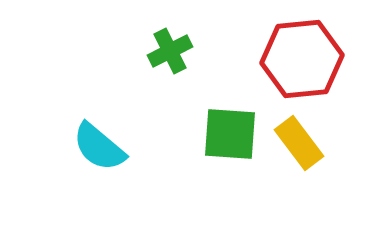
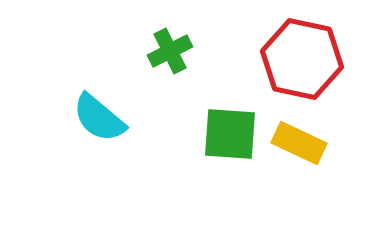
red hexagon: rotated 18 degrees clockwise
yellow rectangle: rotated 28 degrees counterclockwise
cyan semicircle: moved 29 px up
